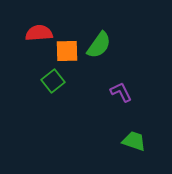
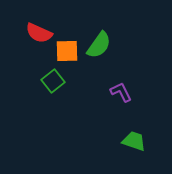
red semicircle: rotated 152 degrees counterclockwise
